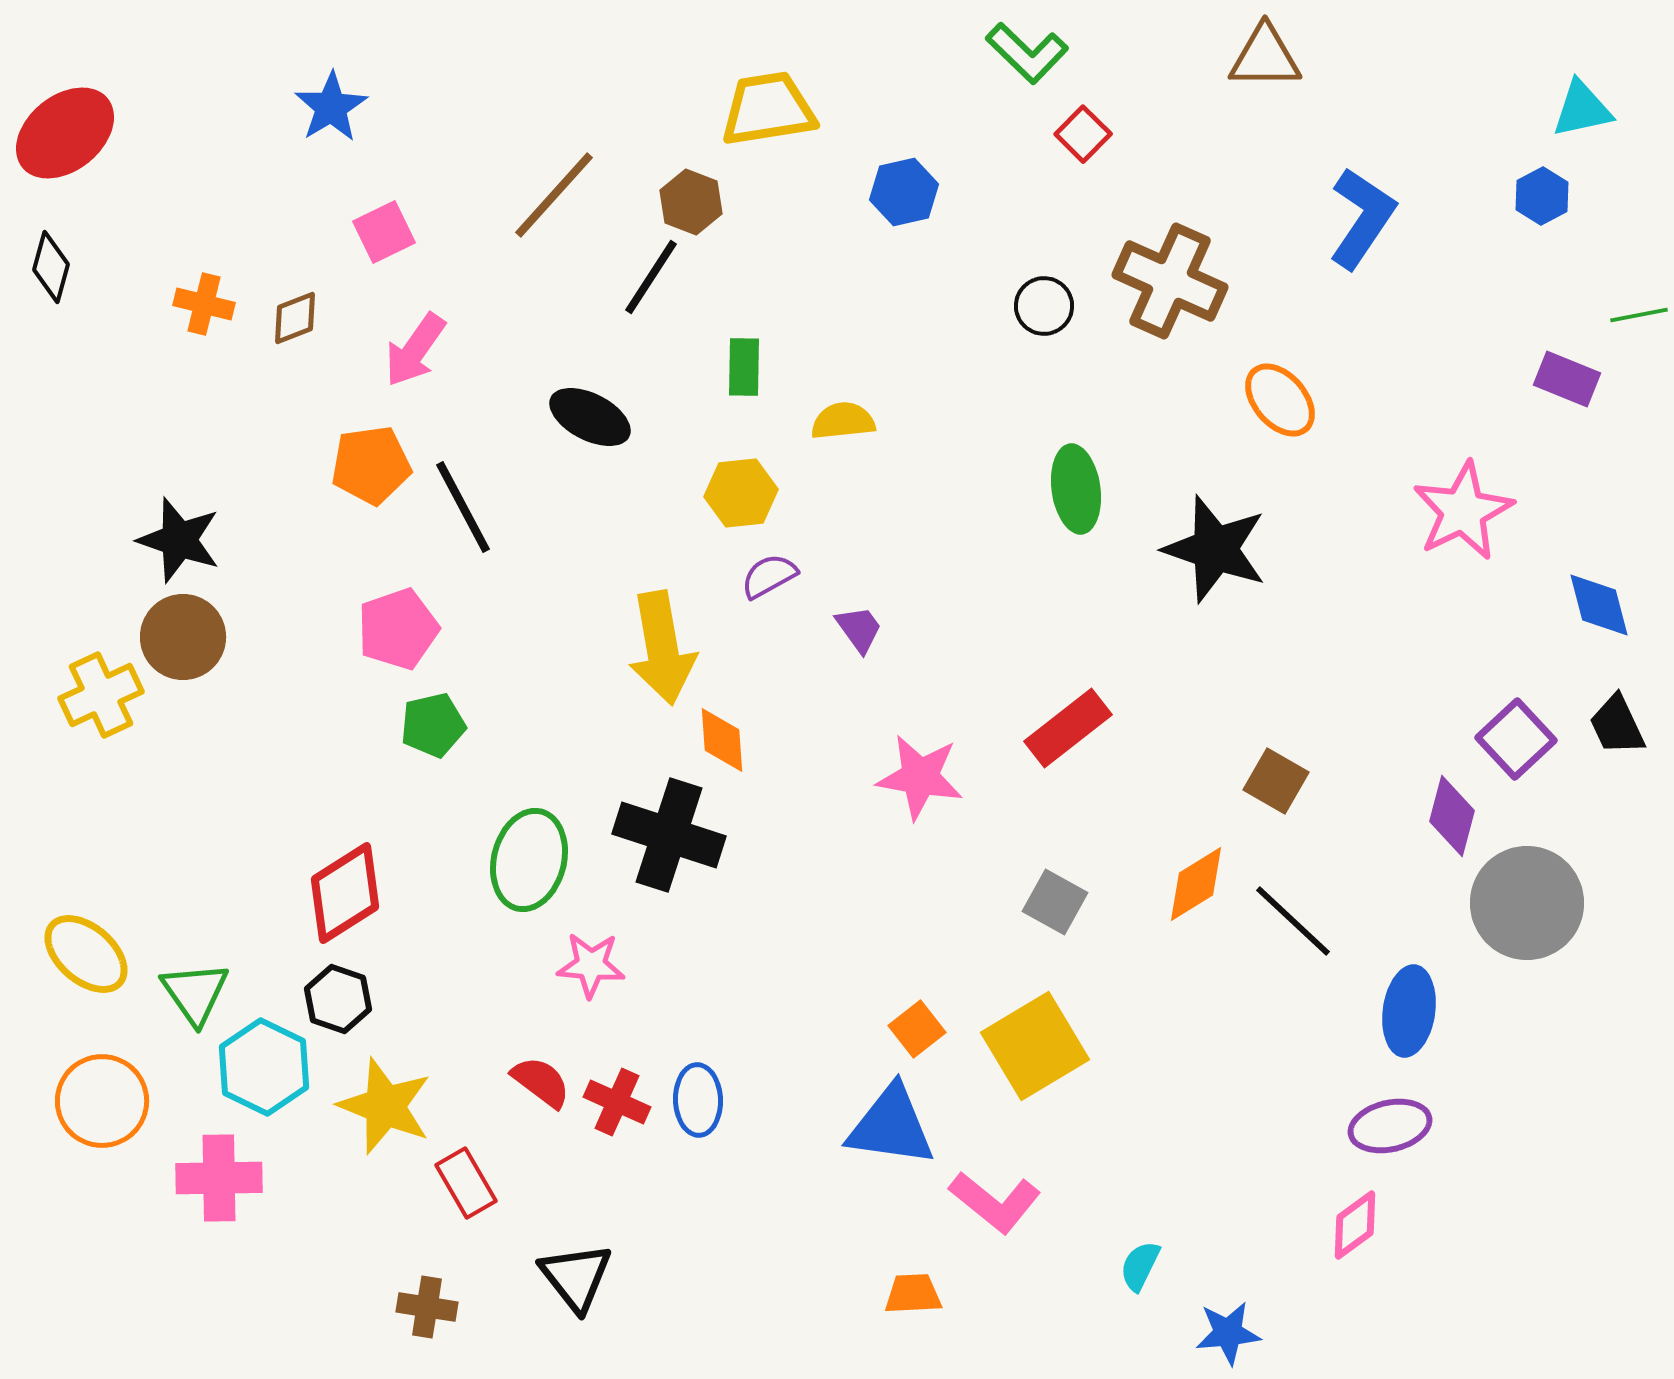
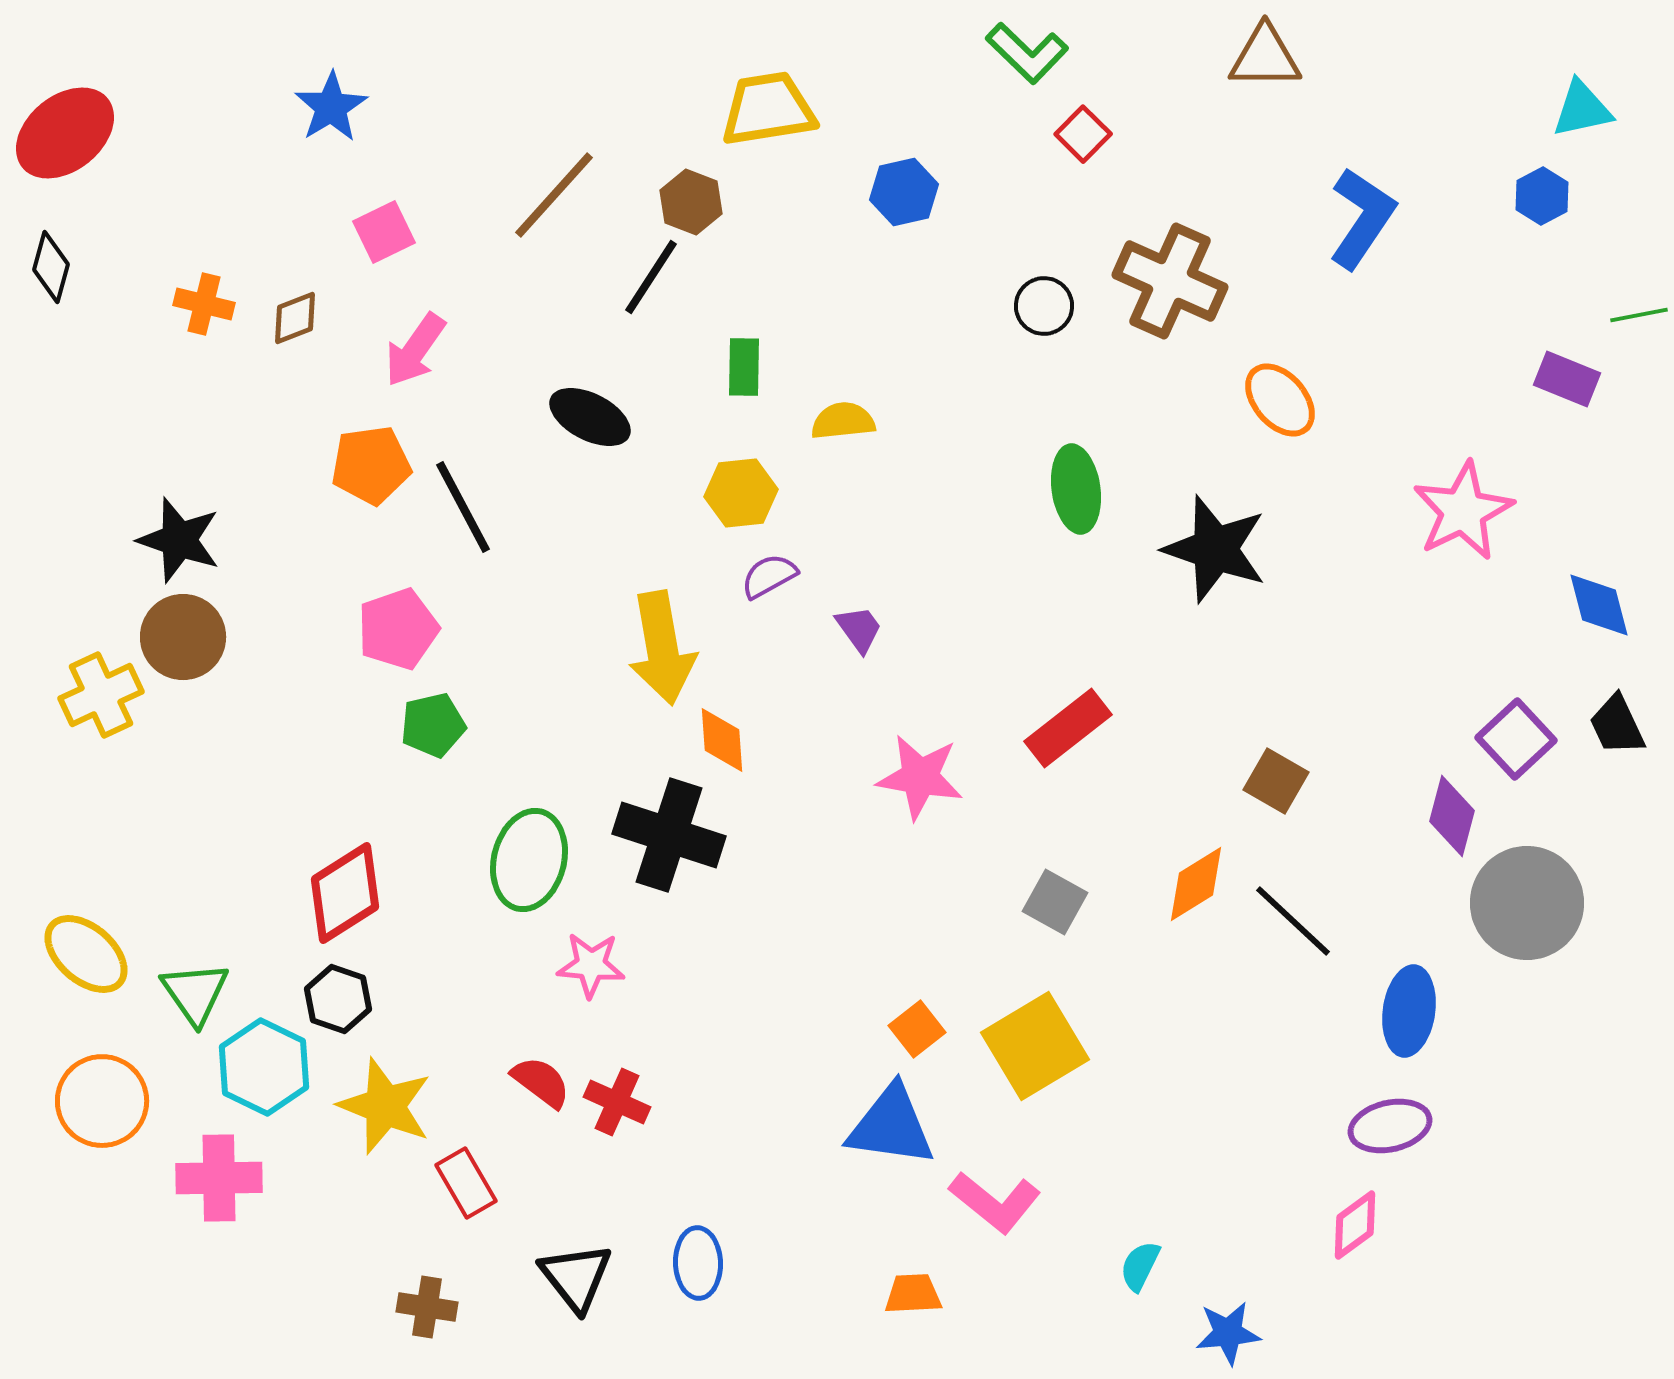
blue ellipse at (698, 1100): moved 163 px down
